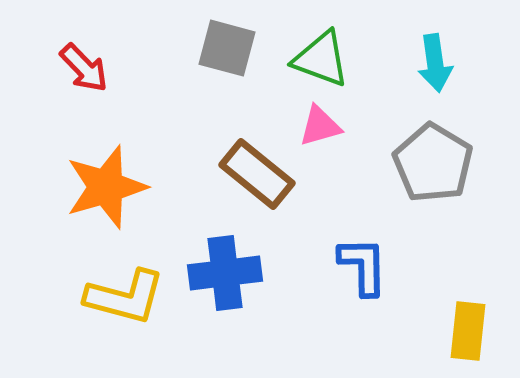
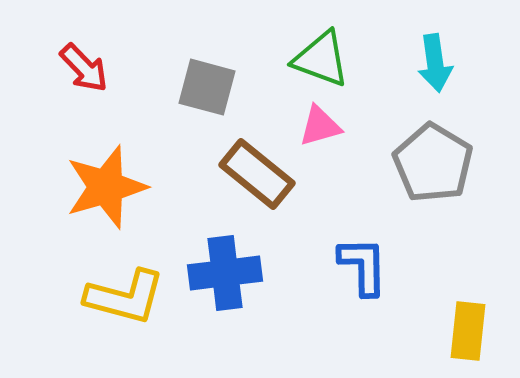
gray square: moved 20 px left, 39 px down
